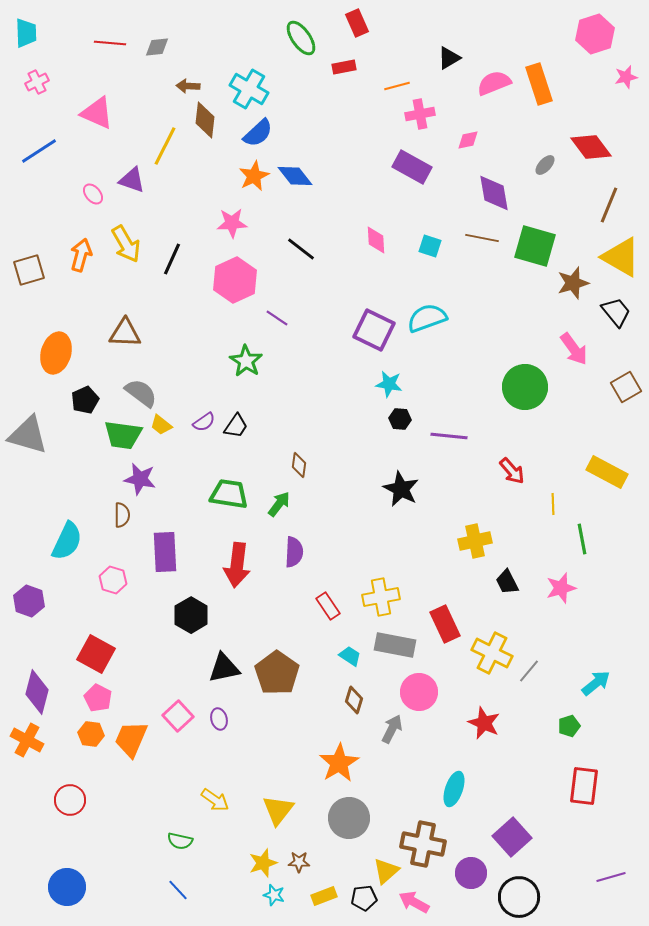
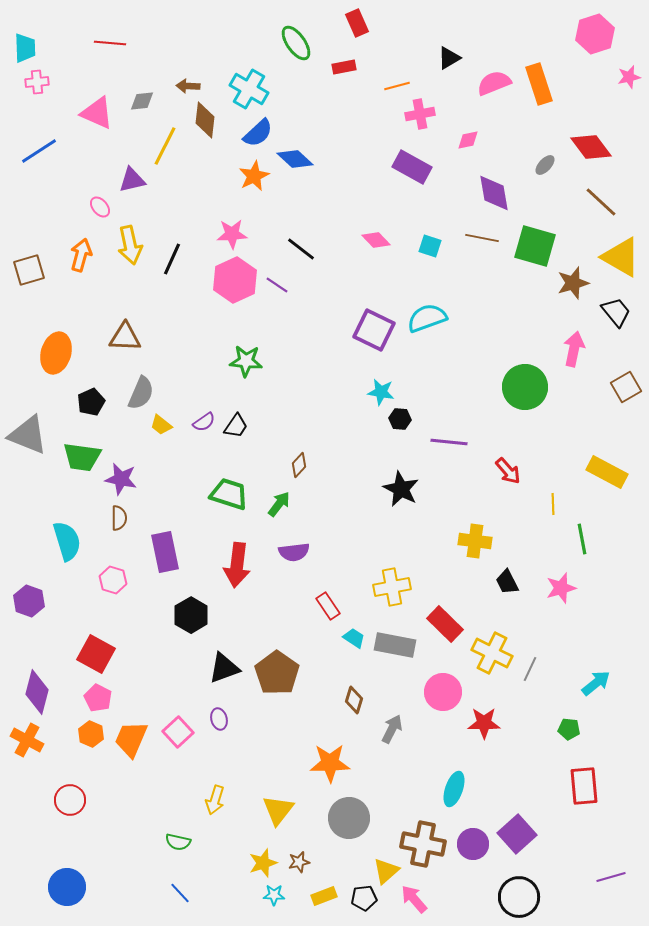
cyan trapezoid at (26, 33): moved 1 px left, 15 px down
green ellipse at (301, 38): moved 5 px left, 5 px down
gray diamond at (157, 47): moved 15 px left, 54 px down
pink star at (626, 77): moved 3 px right
pink cross at (37, 82): rotated 20 degrees clockwise
blue diamond at (295, 176): moved 17 px up; rotated 9 degrees counterclockwise
purple triangle at (132, 180): rotated 32 degrees counterclockwise
pink ellipse at (93, 194): moved 7 px right, 13 px down
brown line at (609, 205): moved 8 px left, 3 px up; rotated 69 degrees counterclockwise
pink star at (232, 223): moved 11 px down
pink diamond at (376, 240): rotated 40 degrees counterclockwise
yellow arrow at (126, 244): moved 4 px right, 1 px down; rotated 18 degrees clockwise
purple line at (277, 318): moved 33 px up
brown triangle at (125, 333): moved 4 px down
pink arrow at (574, 349): rotated 132 degrees counterclockwise
green star at (246, 361): rotated 28 degrees counterclockwise
cyan star at (389, 384): moved 8 px left, 8 px down
gray semicircle at (141, 393): rotated 76 degrees clockwise
black pentagon at (85, 400): moved 6 px right, 2 px down
gray triangle at (28, 435): rotated 6 degrees clockwise
green trapezoid at (123, 435): moved 41 px left, 22 px down
purple line at (449, 436): moved 6 px down
brown diamond at (299, 465): rotated 35 degrees clockwise
red arrow at (512, 471): moved 4 px left
purple star at (140, 479): moved 19 px left
green trapezoid at (229, 494): rotated 9 degrees clockwise
brown semicircle at (122, 515): moved 3 px left, 3 px down
cyan semicircle at (67, 541): rotated 42 degrees counterclockwise
yellow cross at (475, 541): rotated 20 degrees clockwise
purple rectangle at (165, 552): rotated 9 degrees counterclockwise
purple semicircle at (294, 552): rotated 80 degrees clockwise
yellow cross at (381, 597): moved 11 px right, 10 px up
red rectangle at (445, 624): rotated 21 degrees counterclockwise
cyan trapezoid at (350, 656): moved 4 px right, 18 px up
black triangle at (224, 668): rotated 8 degrees counterclockwise
gray line at (529, 671): moved 1 px right, 2 px up; rotated 15 degrees counterclockwise
pink circle at (419, 692): moved 24 px right
pink square at (178, 716): moved 16 px down
red star at (484, 723): rotated 24 degrees counterclockwise
green pentagon at (569, 726): moved 3 px down; rotated 25 degrees clockwise
orange hexagon at (91, 734): rotated 15 degrees clockwise
orange star at (339, 763): moved 9 px left; rotated 30 degrees clockwise
red rectangle at (584, 786): rotated 12 degrees counterclockwise
yellow arrow at (215, 800): rotated 72 degrees clockwise
purple square at (512, 837): moved 5 px right, 3 px up
green semicircle at (180, 841): moved 2 px left, 1 px down
brown star at (299, 862): rotated 15 degrees counterclockwise
purple circle at (471, 873): moved 2 px right, 29 px up
blue line at (178, 890): moved 2 px right, 3 px down
cyan star at (274, 895): rotated 15 degrees counterclockwise
pink arrow at (414, 902): moved 3 px up; rotated 20 degrees clockwise
